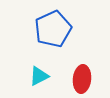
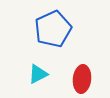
cyan triangle: moved 1 px left, 2 px up
